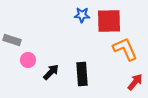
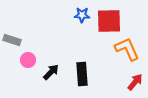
orange L-shape: moved 2 px right
